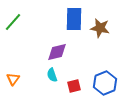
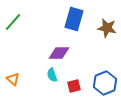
blue rectangle: rotated 15 degrees clockwise
brown star: moved 7 px right
purple diamond: moved 2 px right, 1 px down; rotated 15 degrees clockwise
orange triangle: rotated 24 degrees counterclockwise
